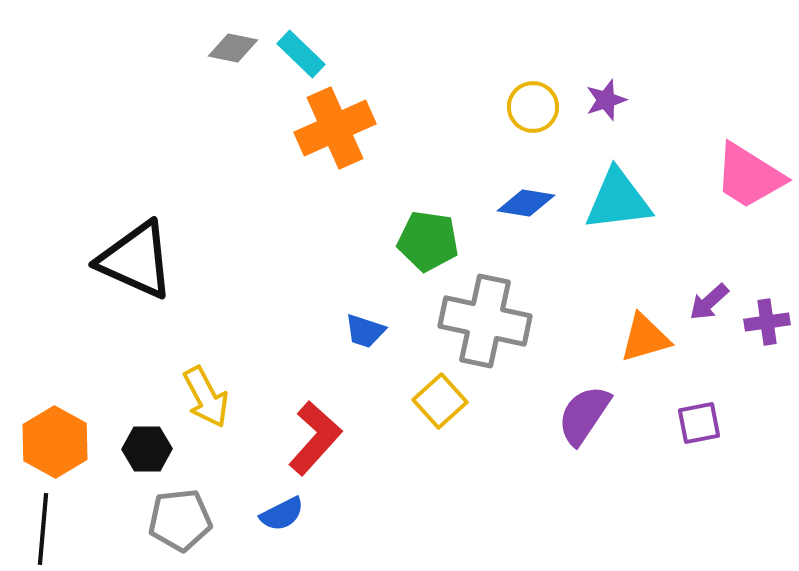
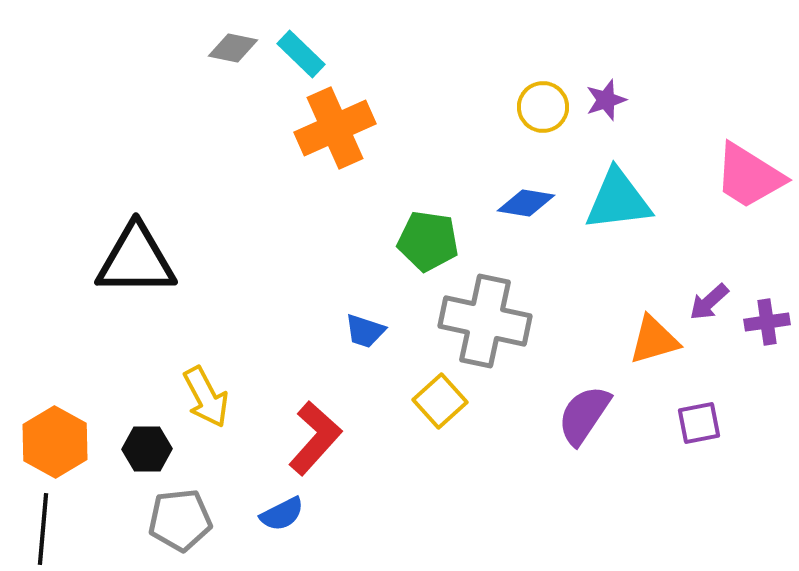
yellow circle: moved 10 px right
black triangle: rotated 24 degrees counterclockwise
orange triangle: moved 9 px right, 2 px down
